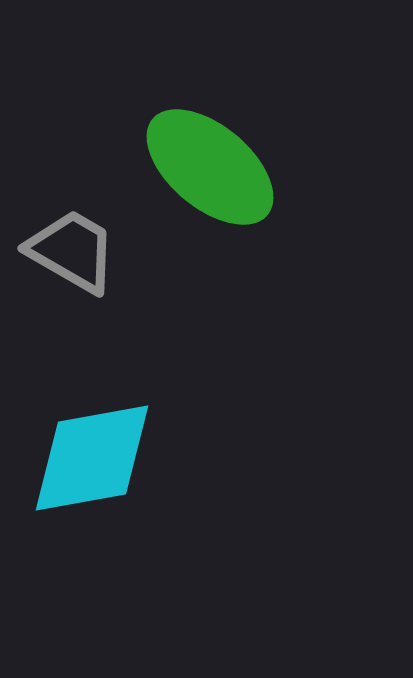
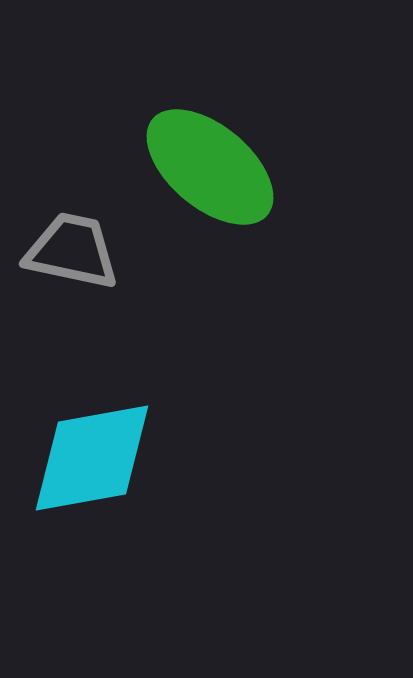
gray trapezoid: rotated 18 degrees counterclockwise
